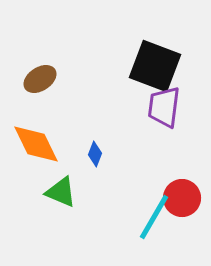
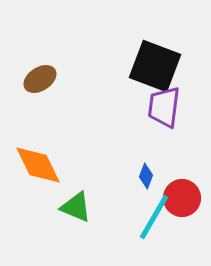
orange diamond: moved 2 px right, 21 px down
blue diamond: moved 51 px right, 22 px down
green triangle: moved 15 px right, 15 px down
